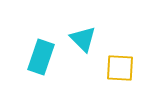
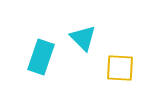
cyan triangle: moved 1 px up
